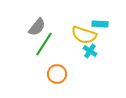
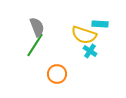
gray semicircle: rotated 60 degrees counterclockwise
green line: moved 9 px left, 1 px down
